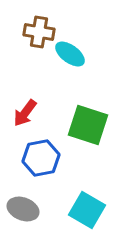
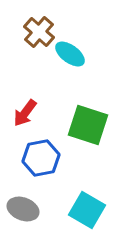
brown cross: rotated 32 degrees clockwise
